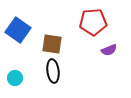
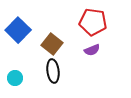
red pentagon: rotated 12 degrees clockwise
blue square: rotated 10 degrees clockwise
brown square: rotated 30 degrees clockwise
purple semicircle: moved 17 px left
